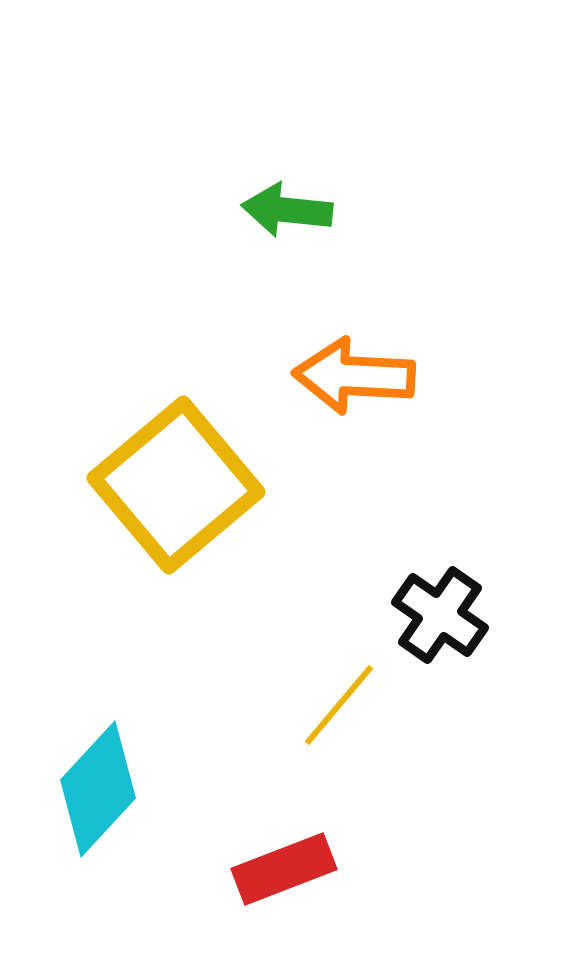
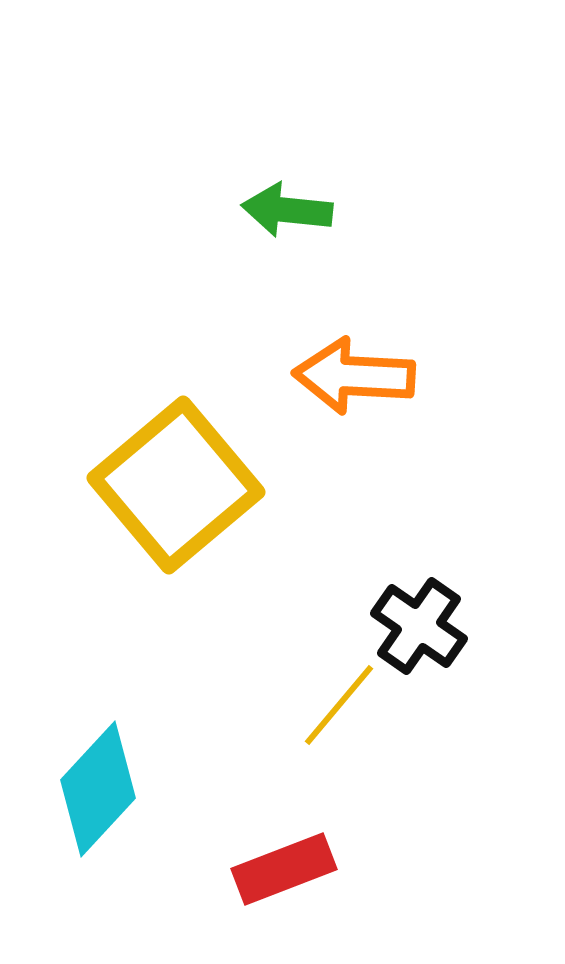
black cross: moved 21 px left, 11 px down
